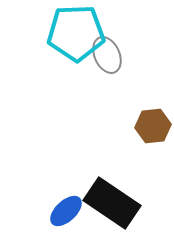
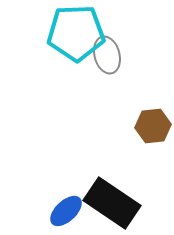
gray ellipse: rotated 9 degrees clockwise
